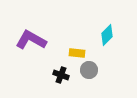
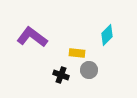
purple L-shape: moved 1 px right, 3 px up; rotated 8 degrees clockwise
